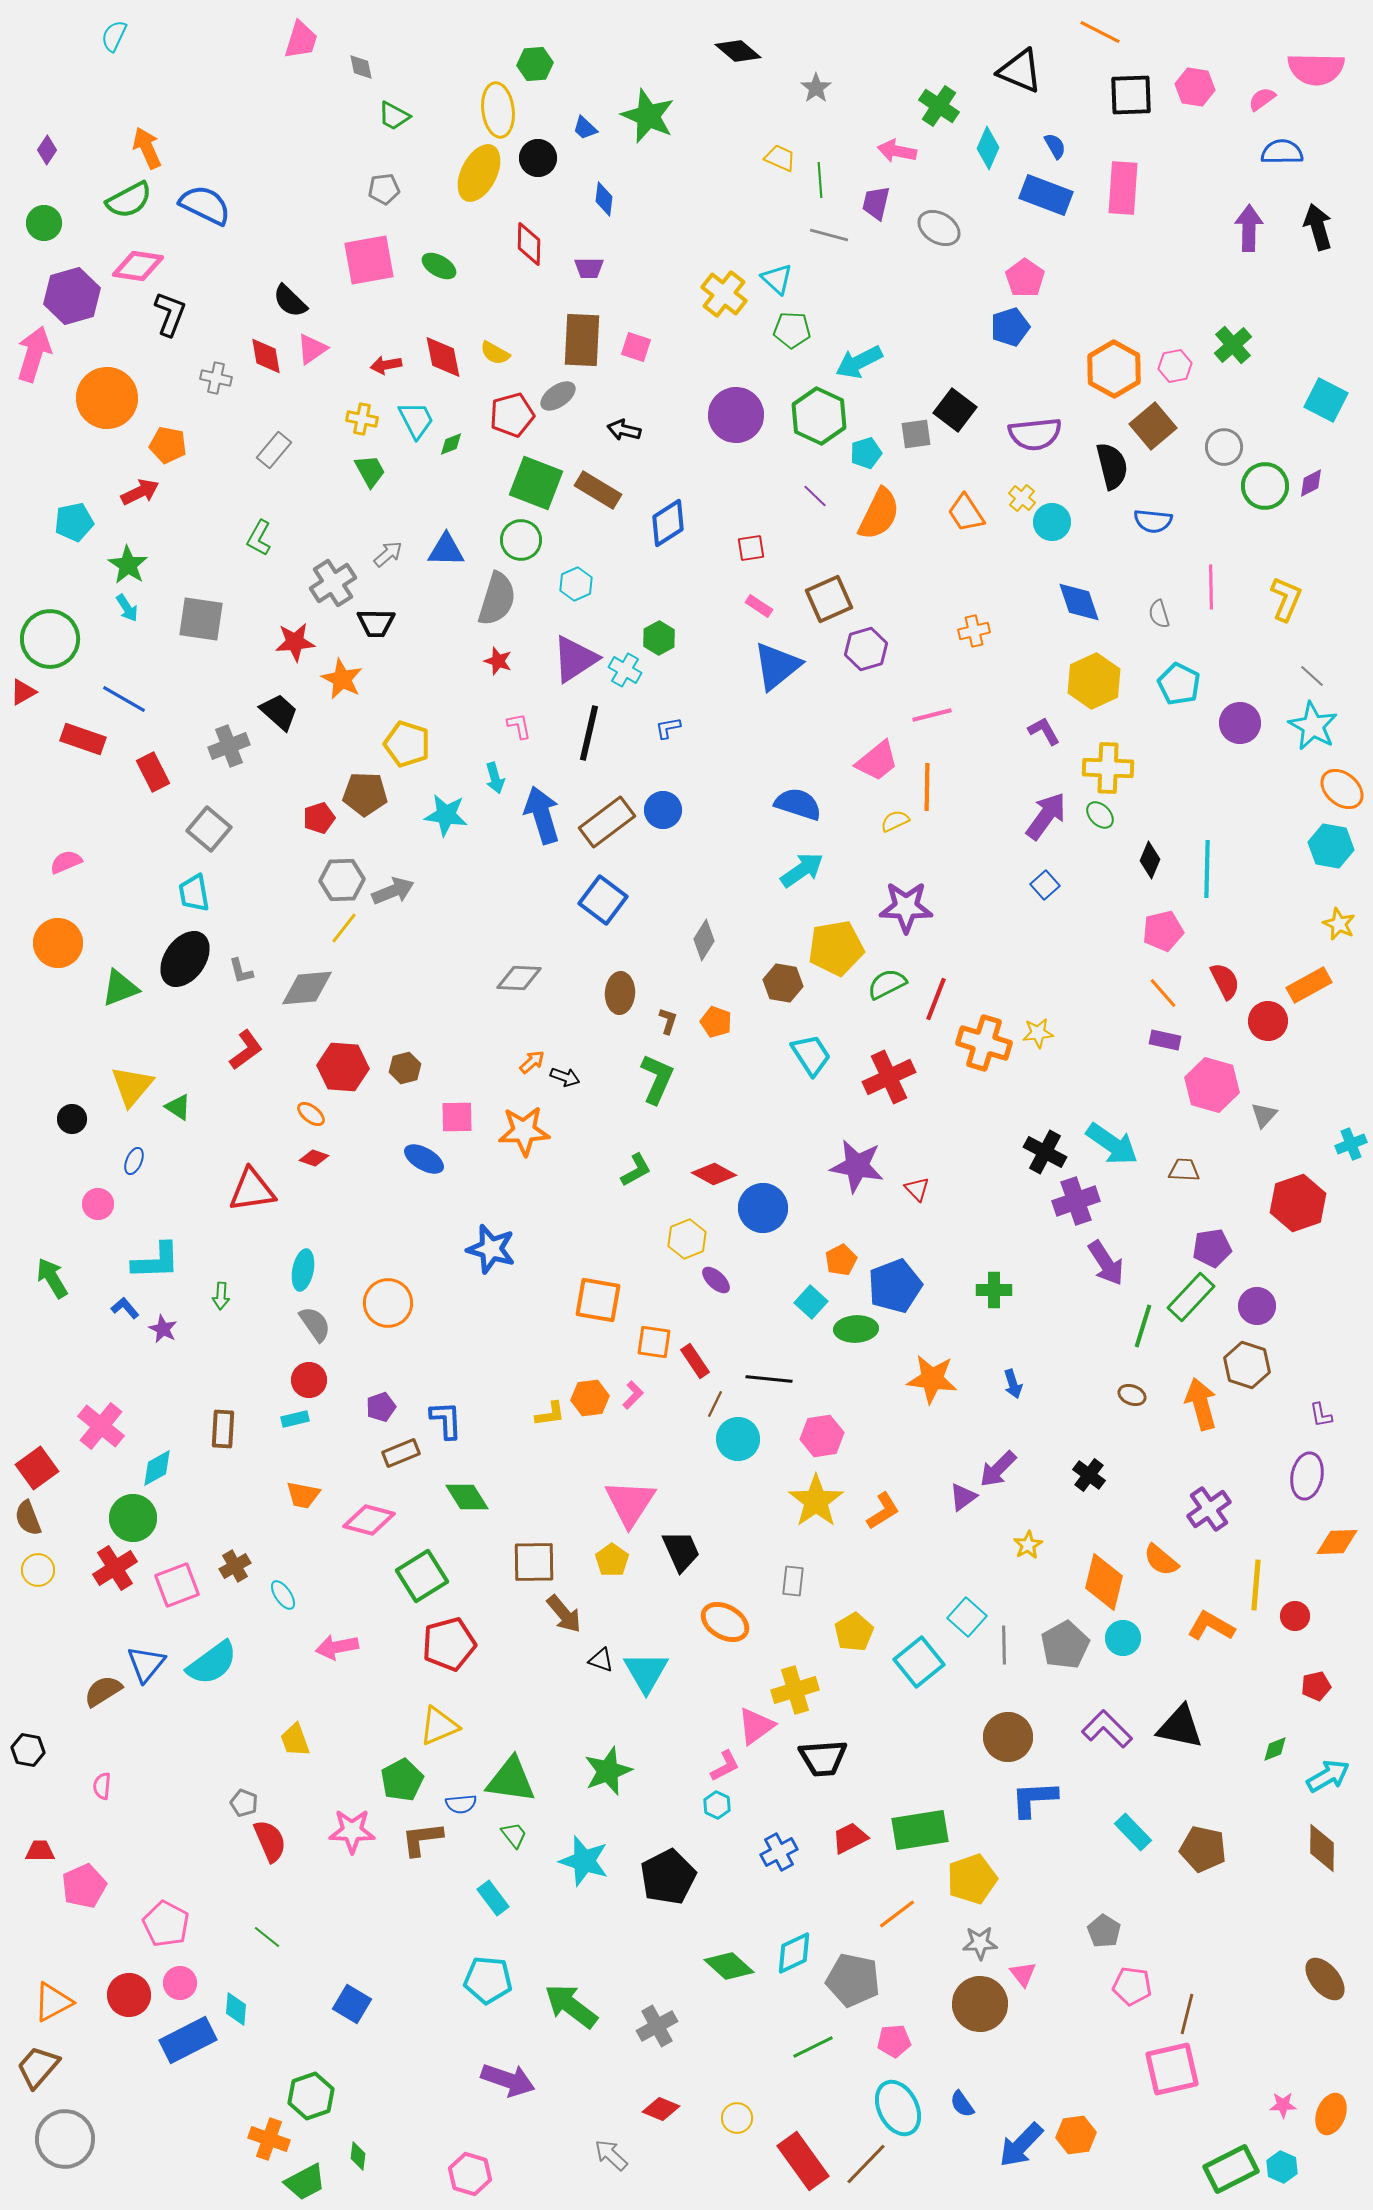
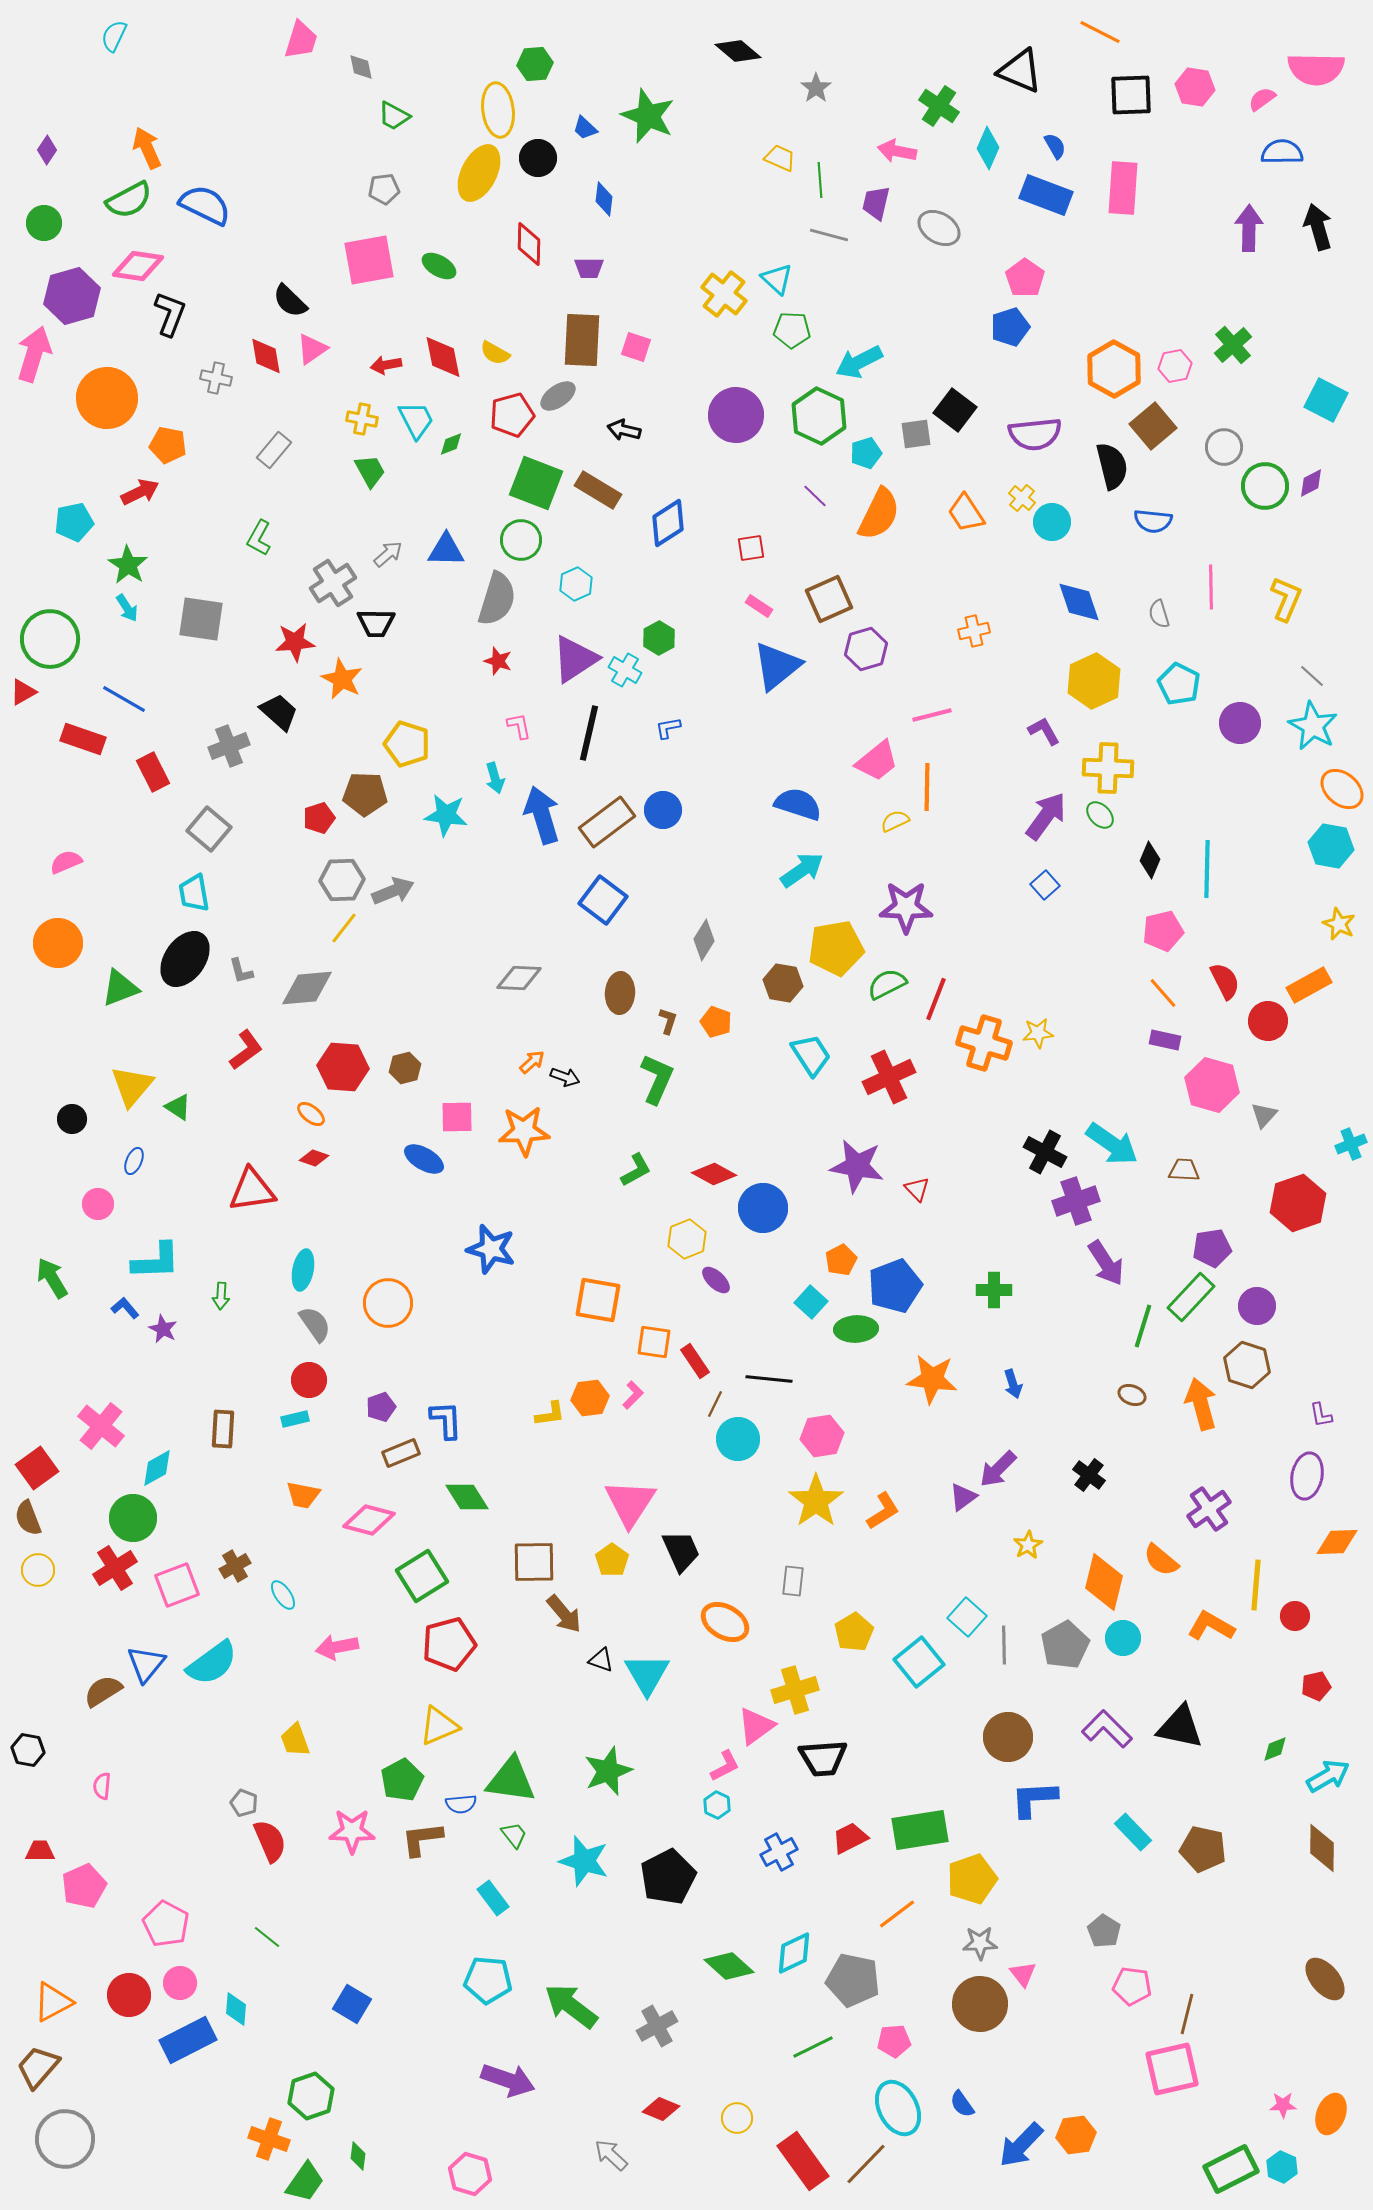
cyan triangle at (646, 1672): moved 1 px right, 2 px down
green trapezoid at (305, 2182): rotated 27 degrees counterclockwise
